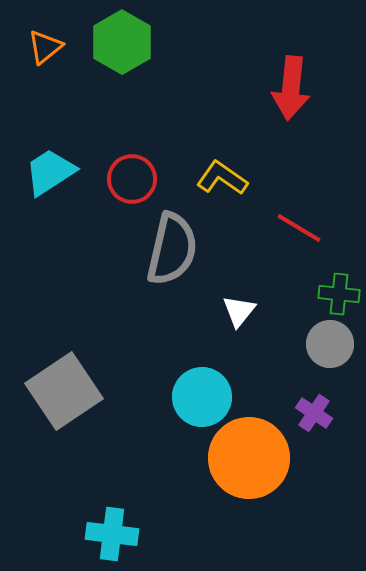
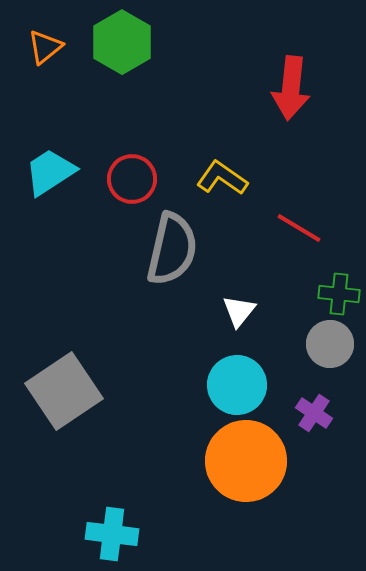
cyan circle: moved 35 px right, 12 px up
orange circle: moved 3 px left, 3 px down
